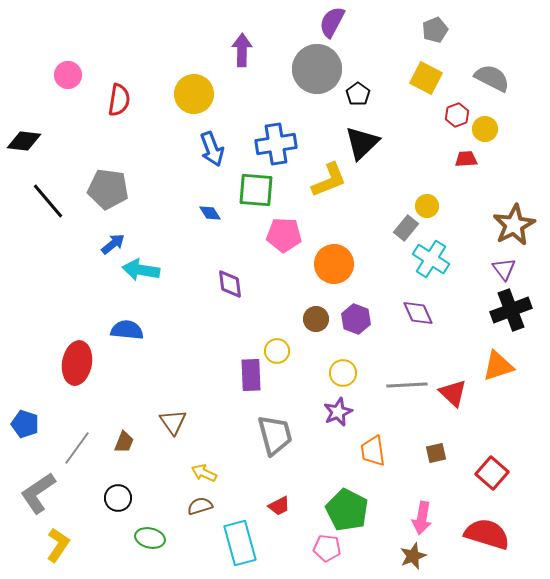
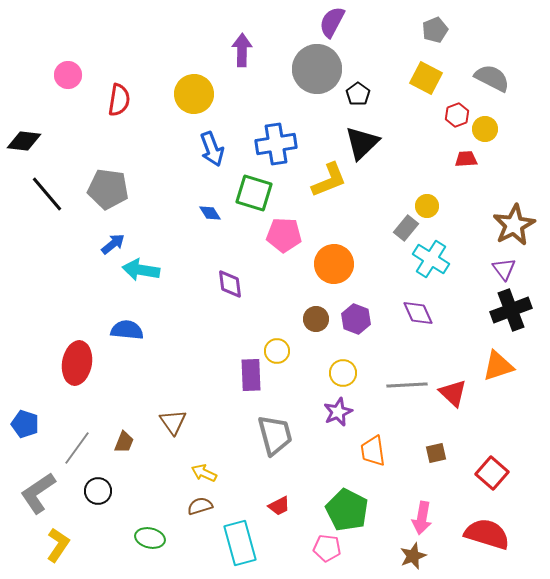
green square at (256, 190): moved 2 px left, 3 px down; rotated 12 degrees clockwise
black line at (48, 201): moved 1 px left, 7 px up
black circle at (118, 498): moved 20 px left, 7 px up
